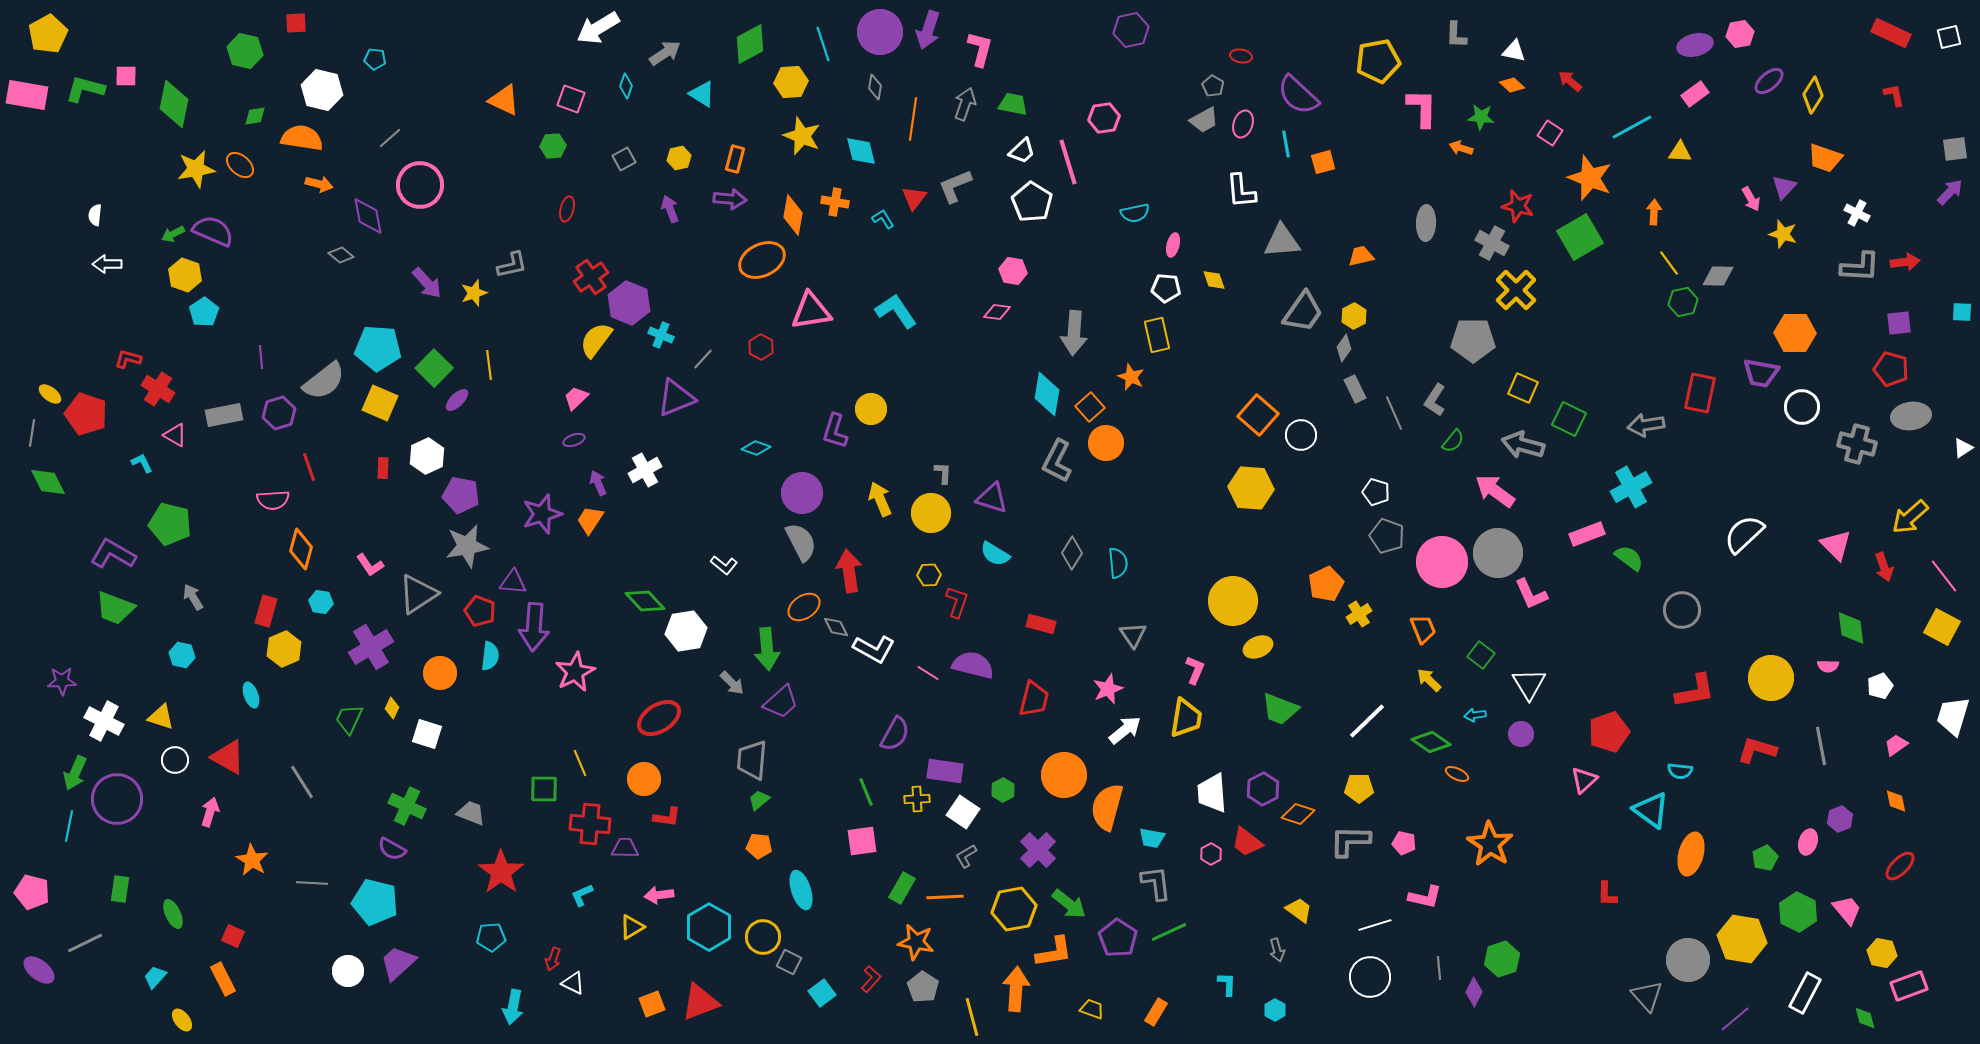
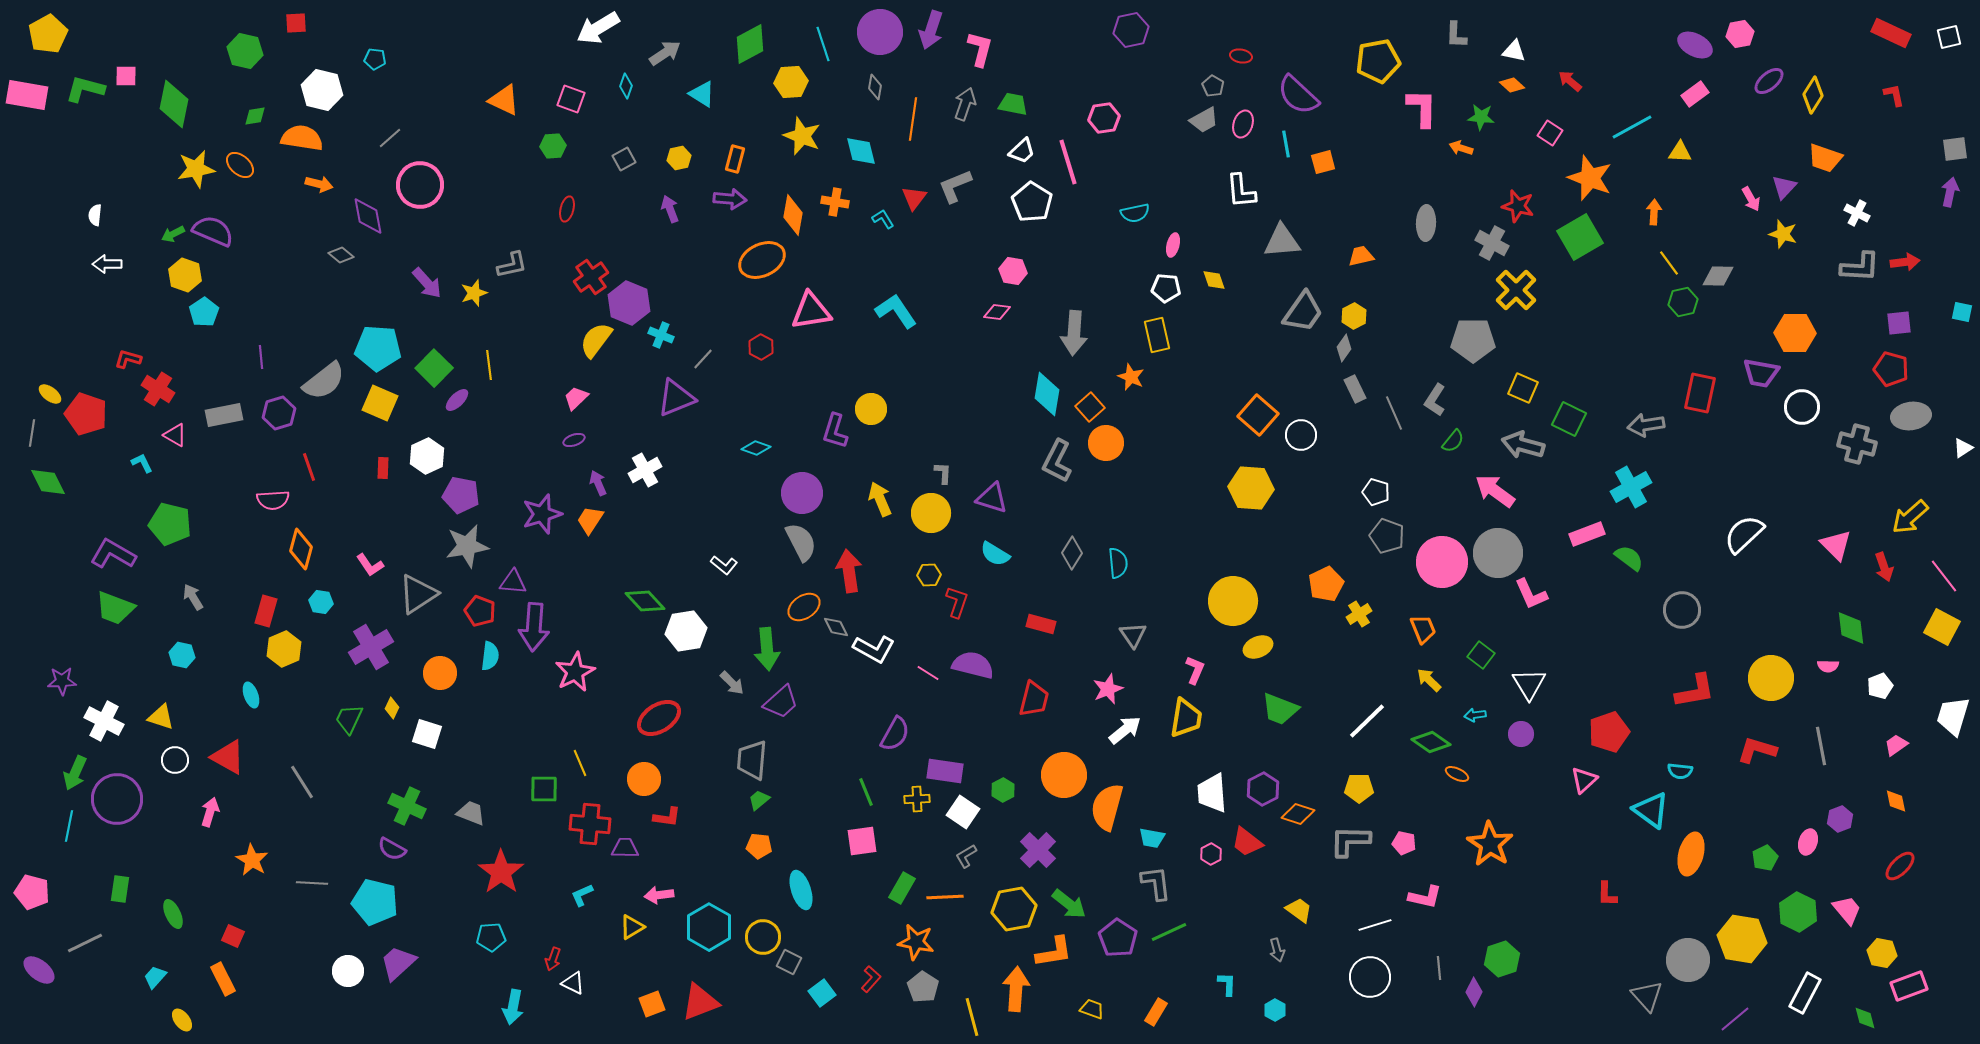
purple arrow at (928, 30): moved 3 px right
purple ellipse at (1695, 45): rotated 40 degrees clockwise
purple arrow at (1950, 192): rotated 32 degrees counterclockwise
cyan square at (1962, 312): rotated 10 degrees clockwise
